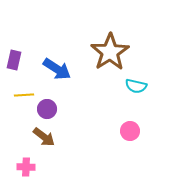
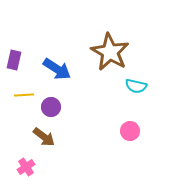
brown star: rotated 9 degrees counterclockwise
purple circle: moved 4 px right, 2 px up
pink cross: rotated 36 degrees counterclockwise
